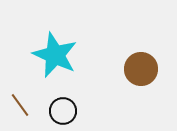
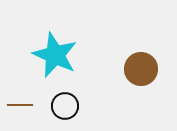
brown line: rotated 55 degrees counterclockwise
black circle: moved 2 px right, 5 px up
